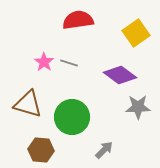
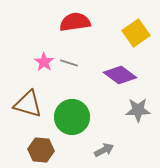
red semicircle: moved 3 px left, 2 px down
gray star: moved 3 px down
gray arrow: rotated 18 degrees clockwise
